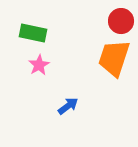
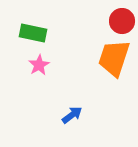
red circle: moved 1 px right
blue arrow: moved 4 px right, 9 px down
